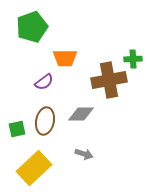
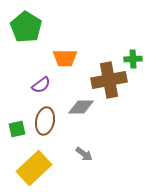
green pentagon: moved 6 px left; rotated 20 degrees counterclockwise
purple semicircle: moved 3 px left, 3 px down
gray diamond: moved 7 px up
gray arrow: rotated 18 degrees clockwise
